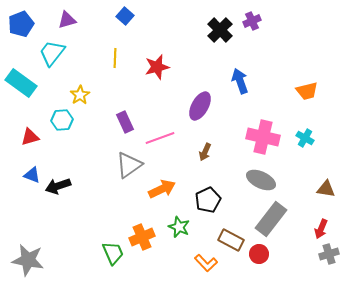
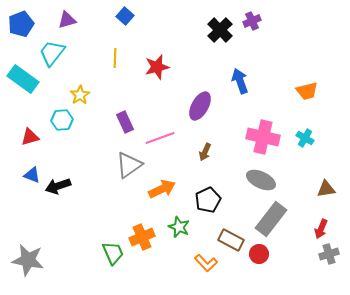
cyan rectangle: moved 2 px right, 4 px up
brown triangle: rotated 18 degrees counterclockwise
